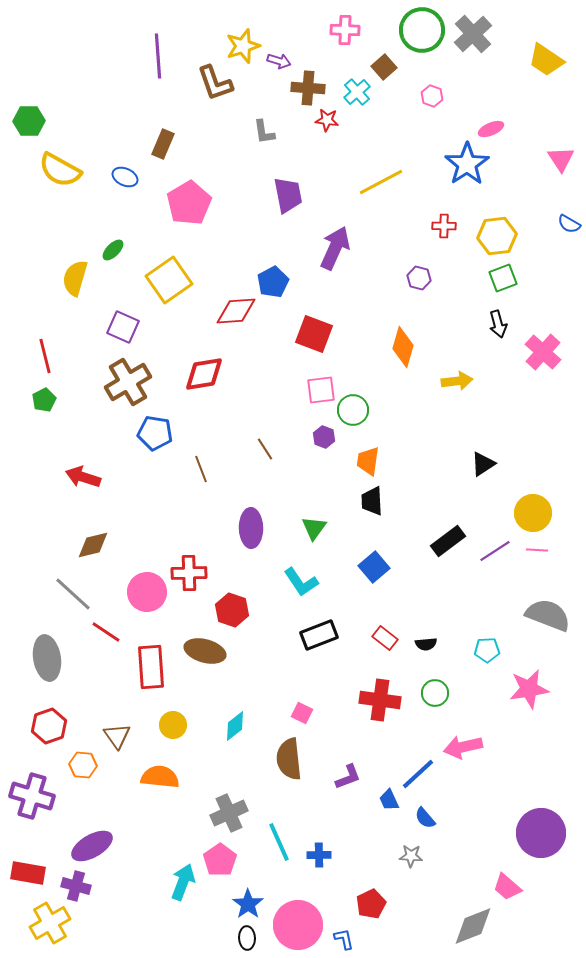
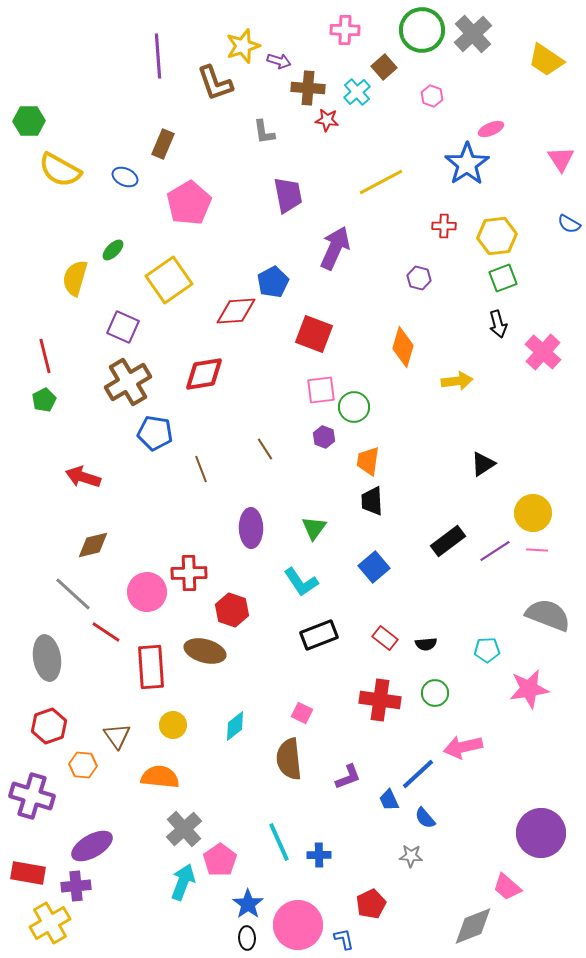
green circle at (353, 410): moved 1 px right, 3 px up
gray cross at (229, 813): moved 45 px left, 16 px down; rotated 18 degrees counterclockwise
purple cross at (76, 886): rotated 20 degrees counterclockwise
